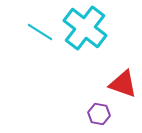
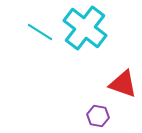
purple hexagon: moved 1 px left, 2 px down
